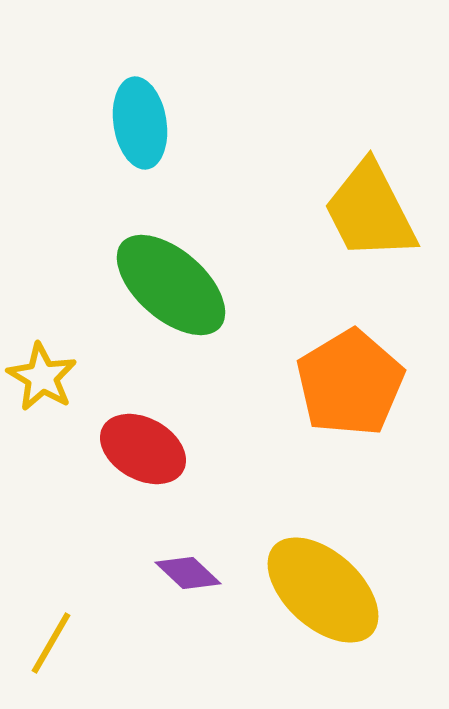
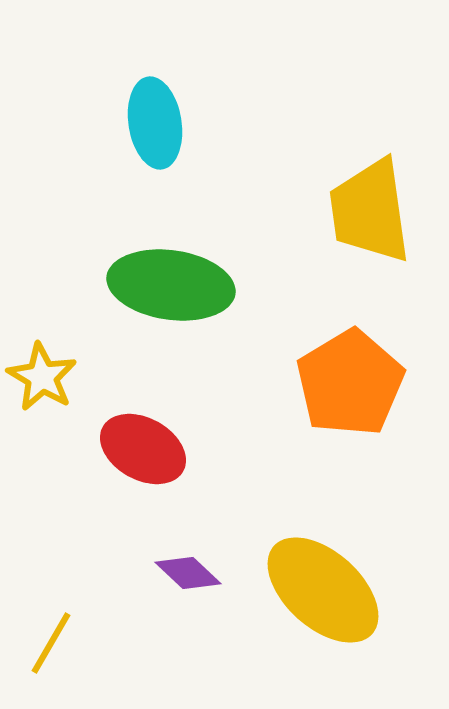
cyan ellipse: moved 15 px right
yellow trapezoid: rotated 19 degrees clockwise
green ellipse: rotated 33 degrees counterclockwise
